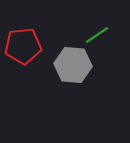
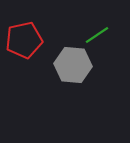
red pentagon: moved 1 px right, 6 px up; rotated 6 degrees counterclockwise
